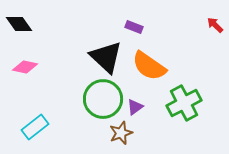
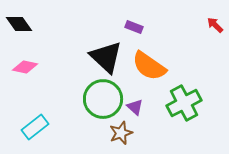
purple triangle: rotated 42 degrees counterclockwise
